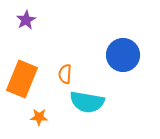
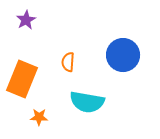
orange semicircle: moved 3 px right, 12 px up
